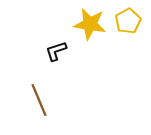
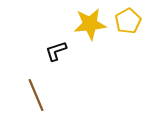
yellow star: rotated 16 degrees counterclockwise
brown line: moved 3 px left, 5 px up
